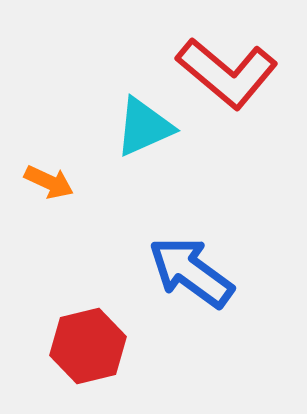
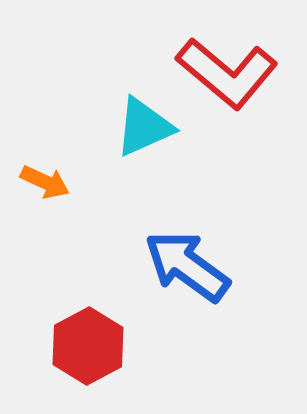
orange arrow: moved 4 px left
blue arrow: moved 4 px left, 6 px up
red hexagon: rotated 14 degrees counterclockwise
